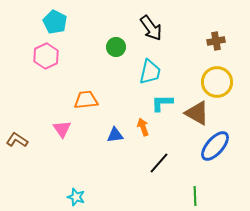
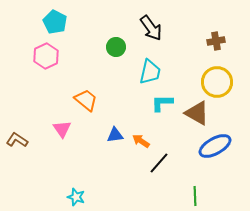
orange trapezoid: rotated 45 degrees clockwise
orange arrow: moved 2 px left, 14 px down; rotated 36 degrees counterclockwise
blue ellipse: rotated 20 degrees clockwise
